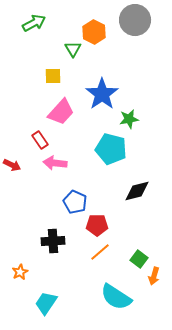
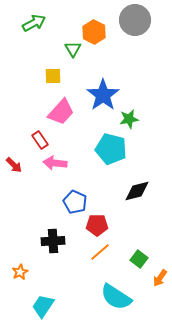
blue star: moved 1 px right, 1 px down
red arrow: moved 2 px right; rotated 18 degrees clockwise
orange arrow: moved 6 px right, 2 px down; rotated 18 degrees clockwise
cyan trapezoid: moved 3 px left, 3 px down
